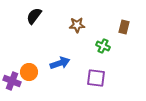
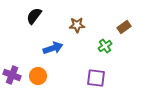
brown rectangle: rotated 40 degrees clockwise
green cross: moved 2 px right; rotated 32 degrees clockwise
blue arrow: moved 7 px left, 15 px up
orange circle: moved 9 px right, 4 px down
purple cross: moved 6 px up
